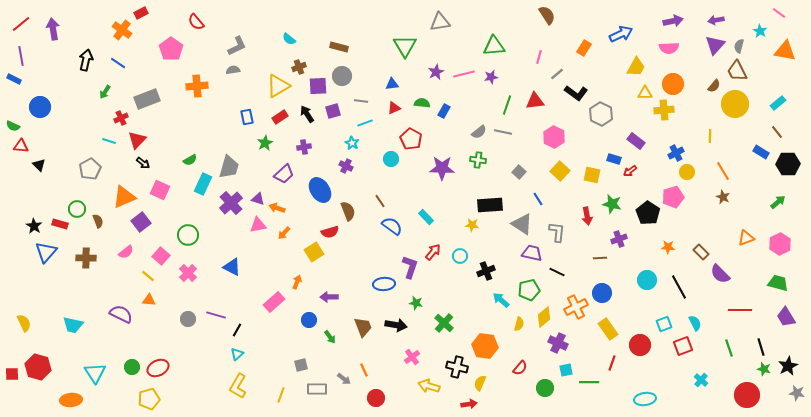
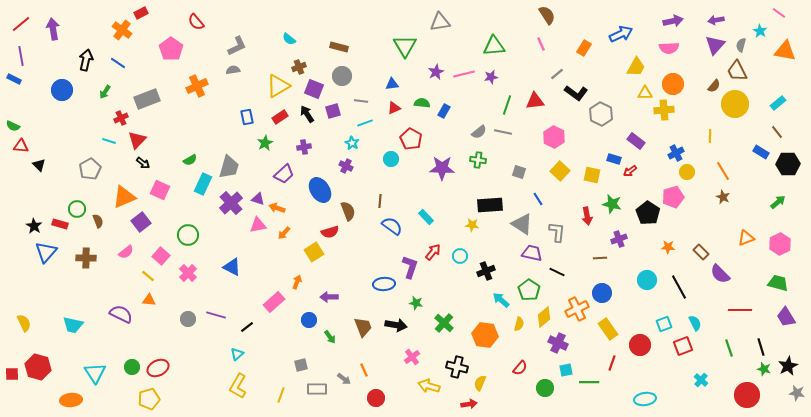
gray semicircle at (739, 46): moved 2 px right, 1 px up
pink line at (539, 57): moved 2 px right, 13 px up; rotated 40 degrees counterclockwise
orange cross at (197, 86): rotated 20 degrees counterclockwise
purple square at (318, 86): moved 4 px left, 3 px down; rotated 24 degrees clockwise
blue circle at (40, 107): moved 22 px right, 17 px up
gray square at (519, 172): rotated 24 degrees counterclockwise
brown line at (380, 201): rotated 40 degrees clockwise
green pentagon at (529, 290): rotated 25 degrees counterclockwise
orange cross at (576, 307): moved 1 px right, 2 px down
black line at (237, 330): moved 10 px right, 3 px up; rotated 24 degrees clockwise
orange hexagon at (485, 346): moved 11 px up
